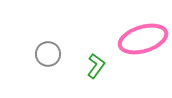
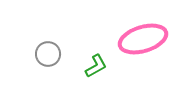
green L-shape: rotated 25 degrees clockwise
